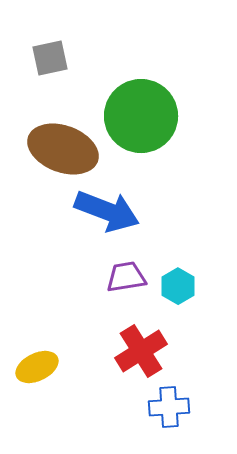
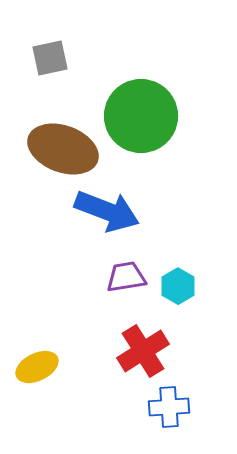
red cross: moved 2 px right
